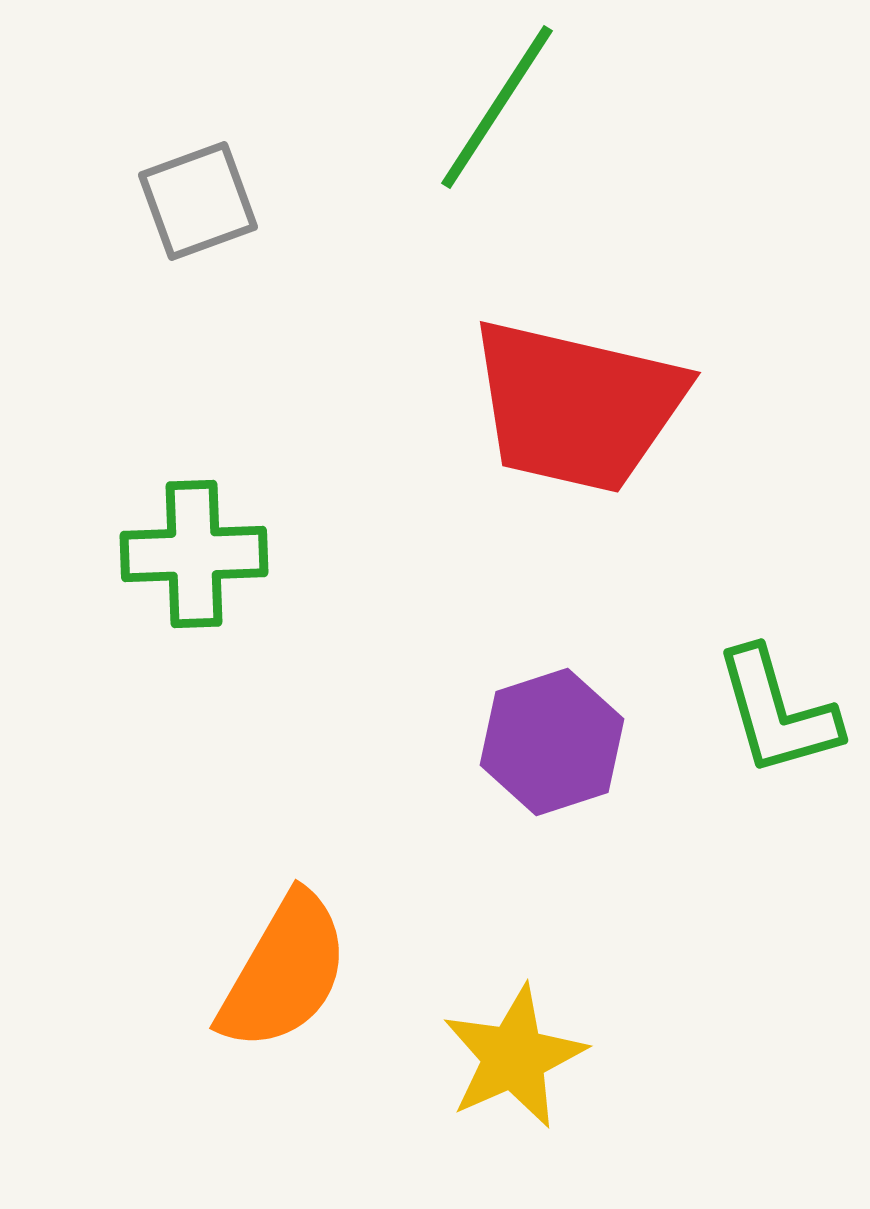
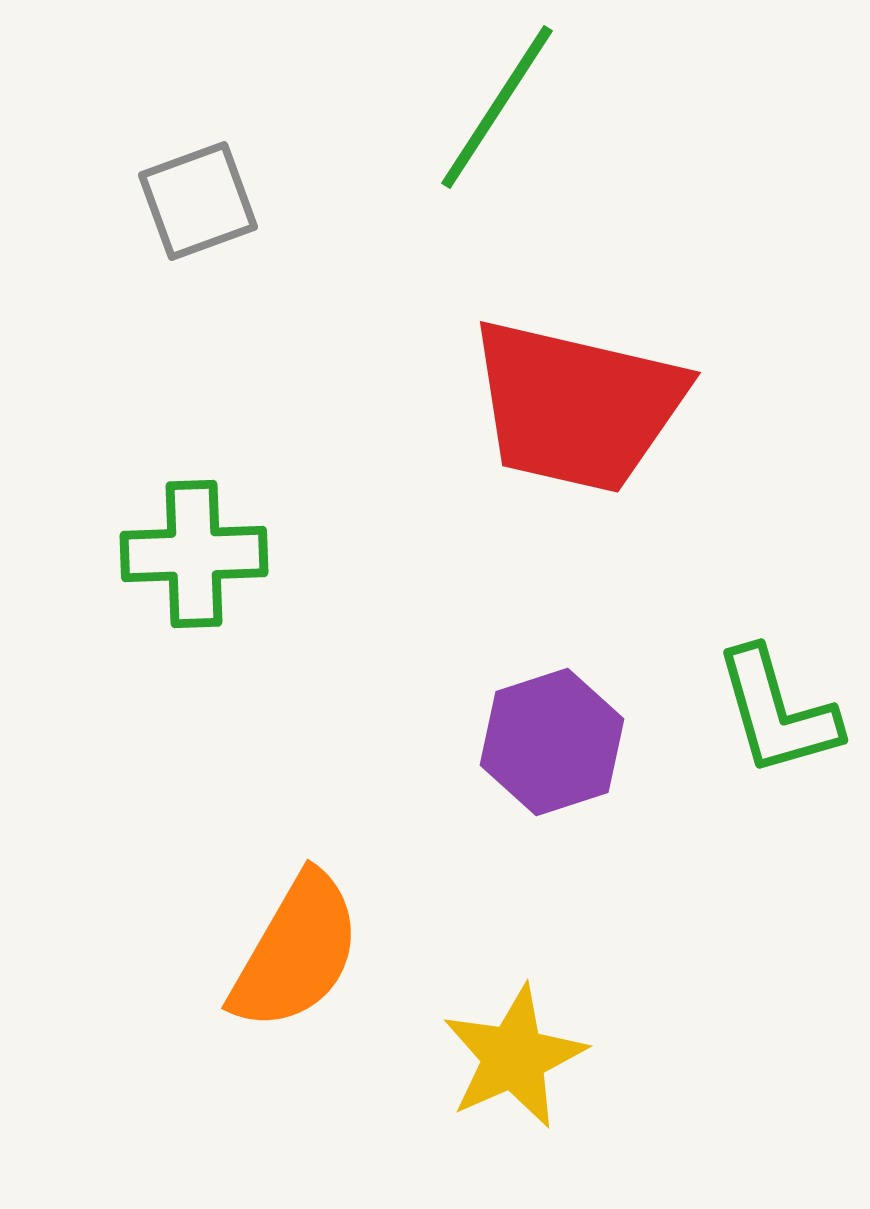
orange semicircle: moved 12 px right, 20 px up
